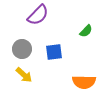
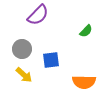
blue square: moved 3 px left, 8 px down
